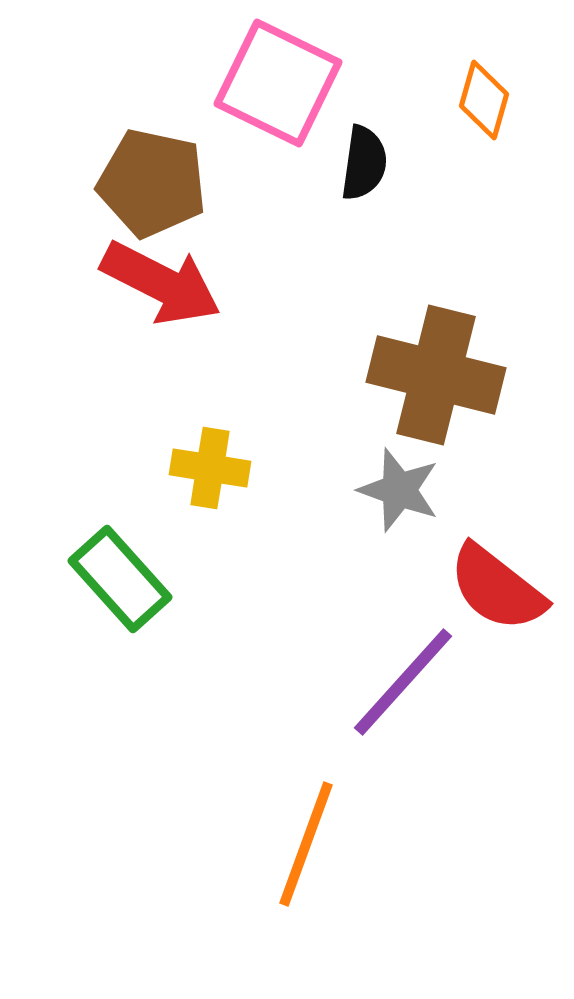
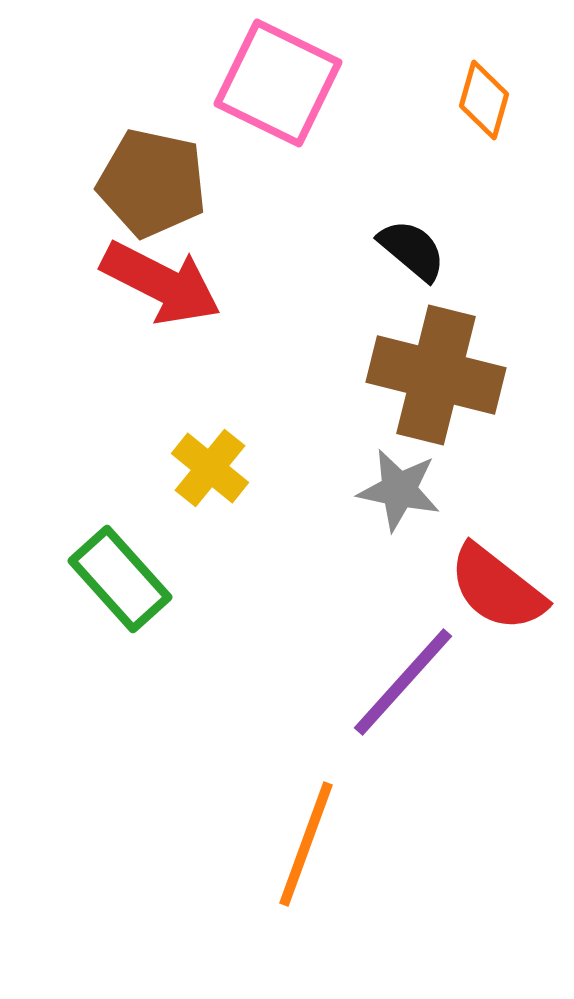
black semicircle: moved 48 px right, 87 px down; rotated 58 degrees counterclockwise
yellow cross: rotated 30 degrees clockwise
gray star: rotated 8 degrees counterclockwise
